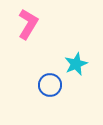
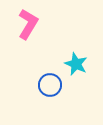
cyan star: rotated 25 degrees counterclockwise
